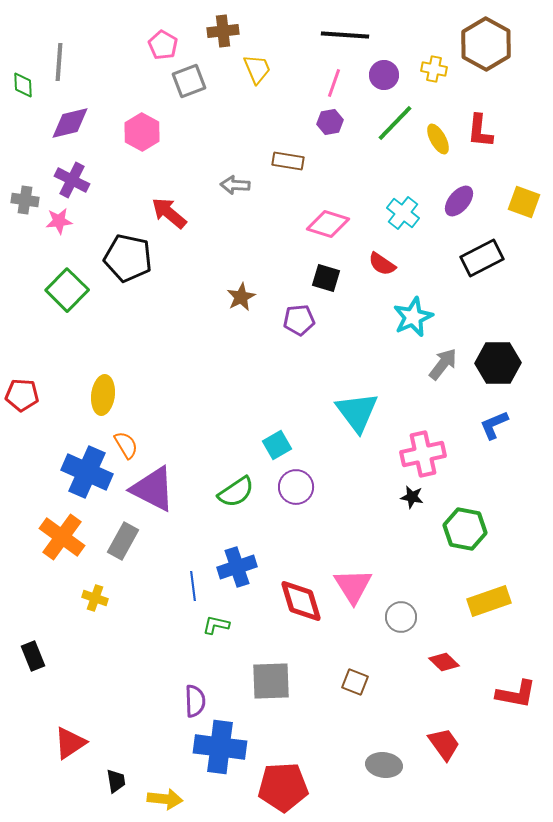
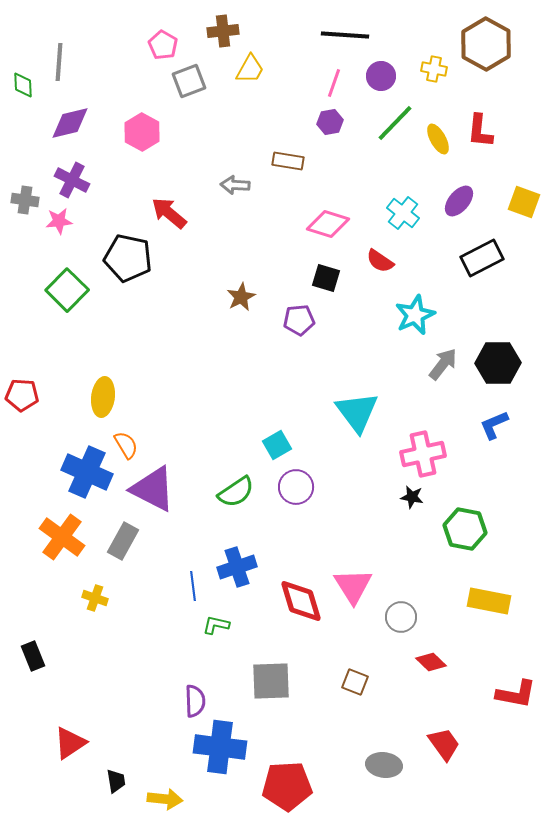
yellow trapezoid at (257, 69): moved 7 px left; rotated 52 degrees clockwise
purple circle at (384, 75): moved 3 px left, 1 px down
red semicircle at (382, 264): moved 2 px left, 3 px up
cyan star at (413, 317): moved 2 px right, 2 px up
yellow ellipse at (103, 395): moved 2 px down
yellow rectangle at (489, 601): rotated 30 degrees clockwise
red diamond at (444, 662): moved 13 px left
red pentagon at (283, 787): moved 4 px right, 1 px up
